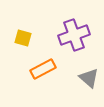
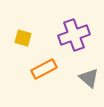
orange rectangle: moved 1 px right
